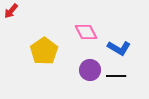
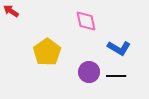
red arrow: rotated 84 degrees clockwise
pink diamond: moved 11 px up; rotated 15 degrees clockwise
yellow pentagon: moved 3 px right, 1 px down
purple circle: moved 1 px left, 2 px down
